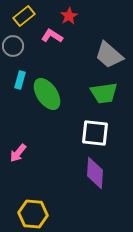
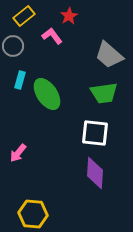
pink L-shape: rotated 20 degrees clockwise
